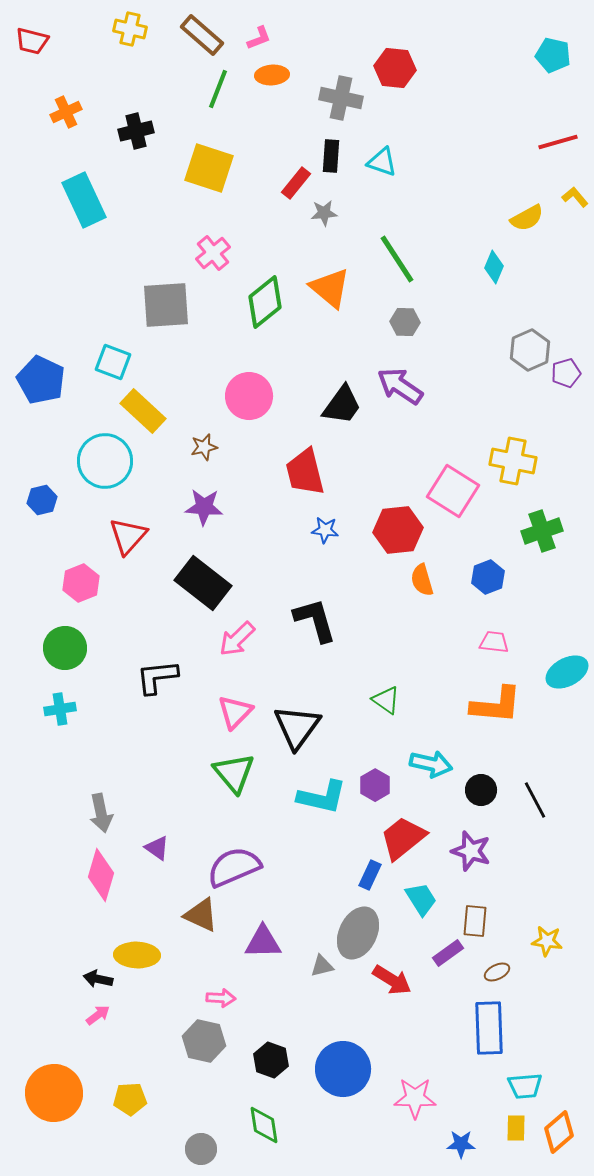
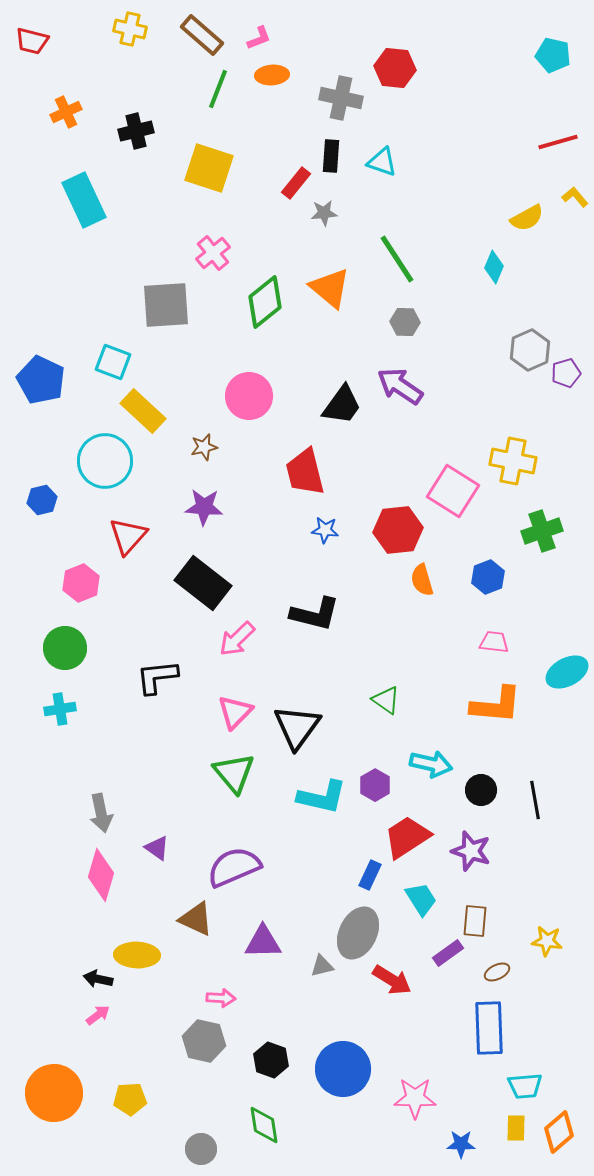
black L-shape at (315, 620): moved 6 px up; rotated 120 degrees clockwise
black line at (535, 800): rotated 18 degrees clockwise
red trapezoid at (403, 838): moved 4 px right, 1 px up; rotated 6 degrees clockwise
brown triangle at (201, 915): moved 5 px left, 4 px down
